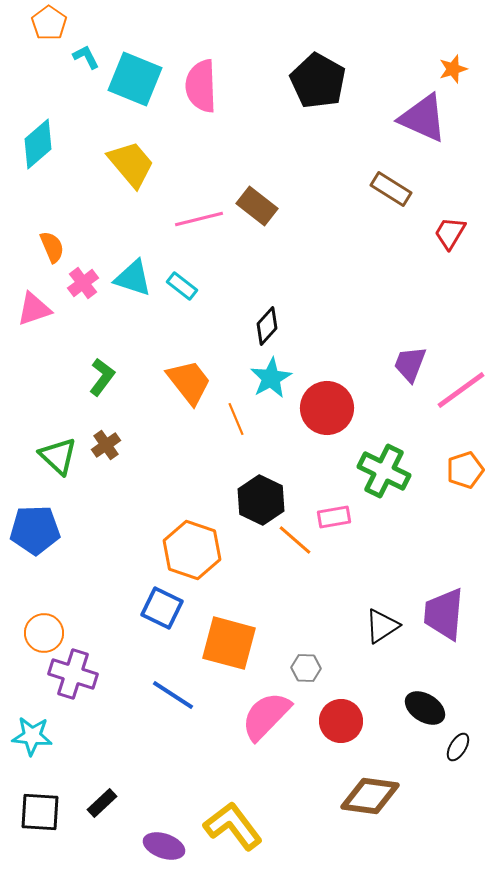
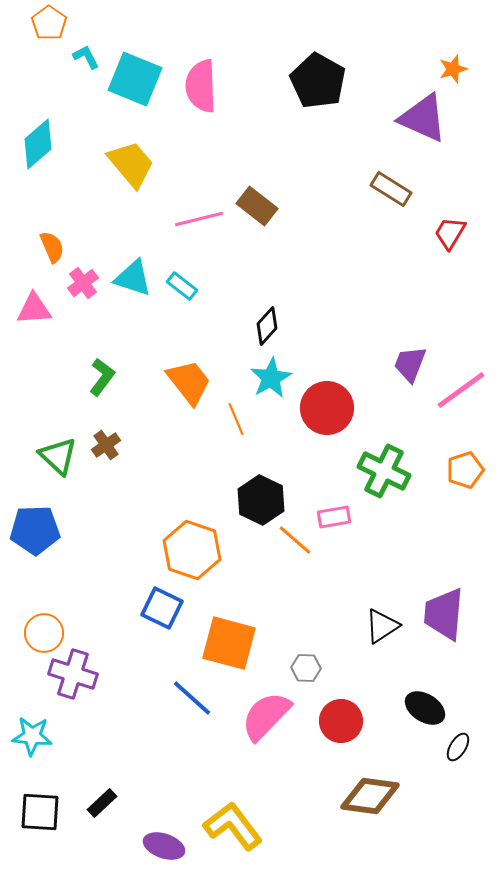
pink triangle at (34, 309): rotated 15 degrees clockwise
blue line at (173, 695): moved 19 px right, 3 px down; rotated 9 degrees clockwise
